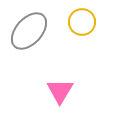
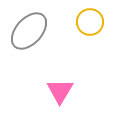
yellow circle: moved 8 px right
